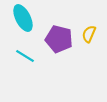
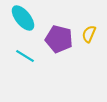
cyan ellipse: rotated 12 degrees counterclockwise
